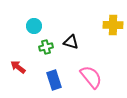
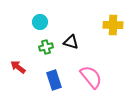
cyan circle: moved 6 px right, 4 px up
